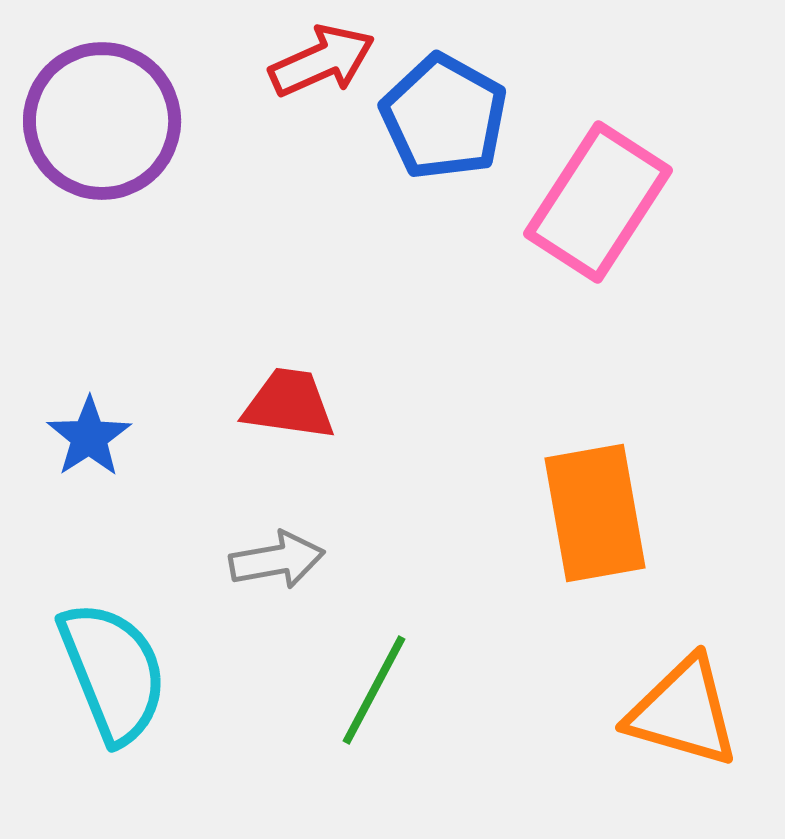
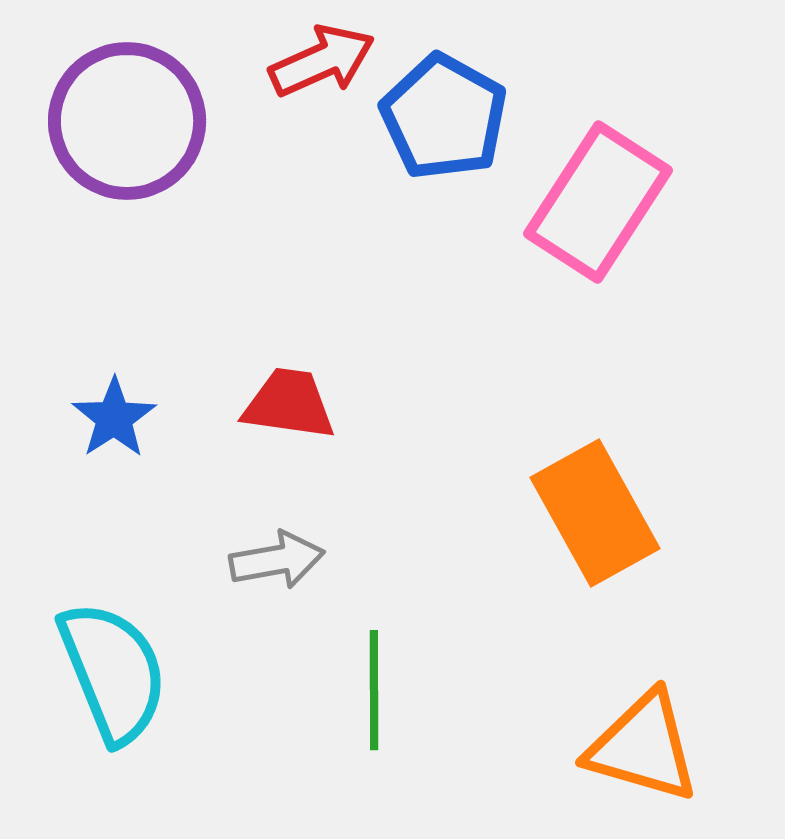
purple circle: moved 25 px right
blue star: moved 25 px right, 19 px up
orange rectangle: rotated 19 degrees counterclockwise
green line: rotated 28 degrees counterclockwise
orange triangle: moved 40 px left, 35 px down
